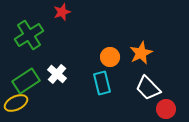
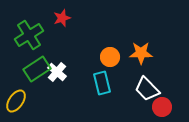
red star: moved 6 px down
orange star: rotated 25 degrees clockwise
white cross: moved 2 px up
green rectangle: moved 11 px right, 12 px up
white trapezoid: moved 1 px left, 1 px down
yellow ellipse: moved 2 px up; rotated 30 degrees counterclockwise
red circle: moved 4 px left, 2 px up
